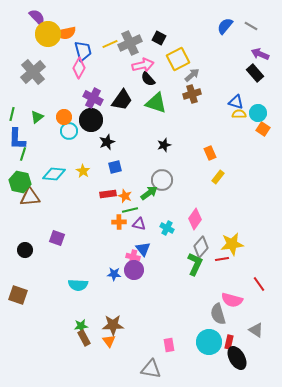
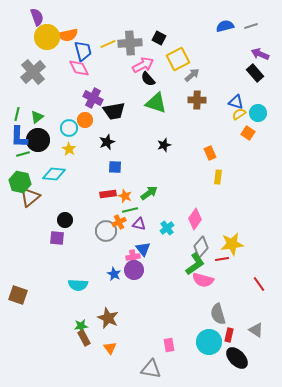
purple semicircle at (37, 17): rotated 24 degrees clockwise
blue semicircle at (225, 26): rotated 36 degrees clockwise
gray line at (251, 26): rotated 48 degrees counterclockwise
orange semicircle at (66, 33): moved 2 px right, 2 px down
yellow circle at (48, 34): moved 1 px left, 3 px down
gray cross at (130, 43): rotated 20 degrees clockwise
yellow line at (110, 44): moved 2 px left
pink arrow at (143, 65): rotated 15 degrees counterclockwise
pink diamond at (79, 68): rotated 55 degrees counterclockwise
brown cross at (192, 94): moved 5 px right, 6 px down; rotated 18 degrees clockwise
black trapezoid at (122, 100): moved 8 px left, 11 px down; rotated 45 degrees clockwise
green line at (12, 114): moved 5 px right
yellow semicircle at (239, 114): rotated 32 degrees counterclockwise
orange circle at (64, 117): moved 21 px right, 3 px down
black circle at (91, 120): moved 53 px left, 20 px down
orange square at (263, 129): moved 15 px left, 4 px down
cyan circle at (69, 131): moved 3 px up
blue L-shape at (17, 139): moved 2 px right, 2 px up
green line at (23, 154): rotated 56 degrees clockwise
blue square at (115, 167): rotated 16 degrees clockwise
yellow star at (83, 171): moved 14 px left, 22 px up
yellow rectangle at (218, 177): rotated 32 degrees counterclockwise
gray circle at (162, 180): moved 56 px left, 51 px down
brown triangle at (30, 197): rotated 35 degrees counterclockwise
orange cross at (119, 222): rotated 24 degrees counterclockwise
cyan cross at (167, 228): rotated 24 degrees clockwise
purple square at (57, 238): rotated 14 degrees counterclockwise
black circle at (25, 250): moved 40 px right, 30 px up
pink cross at (133, 257): rotated 24 degrees counterclockwise
green L-shape at (195, 264): rotated 30 degrees clockwise
blue star at (114, 274): rotated 24 degrees clockwise
pink semicircle at (232, 300): moved 29 px left, 20 px up
brown star at (113, 325): moved 5 px left, 7 px up; rotated 25 degrees clockwise
orange triangle at (109, 341): moved 1 px right, 7 px down
red rectangle at (229, 342): moved 7 px up
black ellipse at (237, 358): rotated 15 degrees counterclockwise
